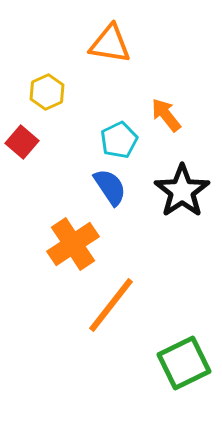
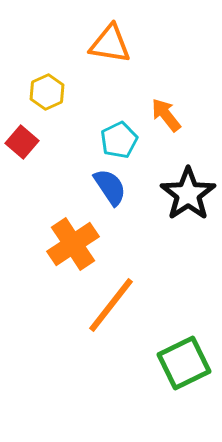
black star: moved 6 px right, 3 px down
